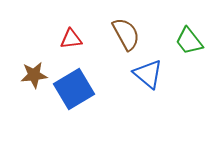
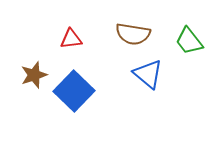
brown semicircle: moved 7 px right; rotated 128 degrees clockwise
brown star: rotated 12 degrees counterclockwise
blue square: moved 2 px down; rotated 15 degrees counterclockwise
